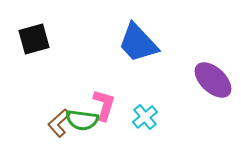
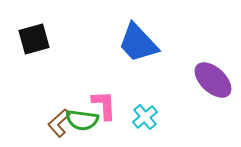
pink L-shape: rotated 20 degrees counterclockwise
